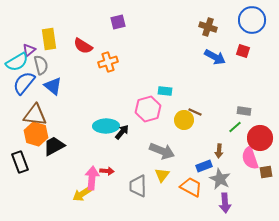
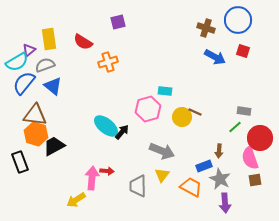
blue circle: moved 14 px left
brown cross: moved 2 px left, 1 px down
red semicircle: moved 4 px up
gray semicircle: moved 4 px right; rotated 96 degrees counterclockwise
yellow circle: moved 2 px left, 3 px up
cyan ellipse: rotated 40 degrees clockwise
brown square: moved 11 px left, 8 px down
yellow arrow: moved 6 px left, 6 px down
